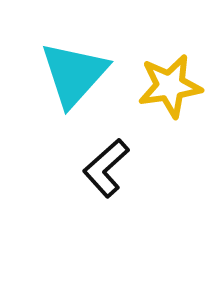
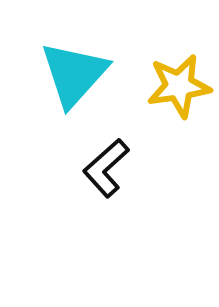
yellow star: moved 9 px right
